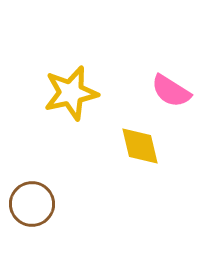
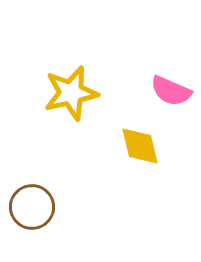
pink semicircle: rotated 9 degrees counterclockwise
brown circle: moved 3 px down
